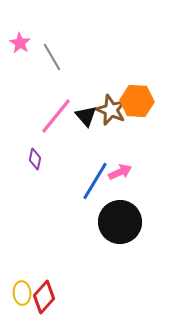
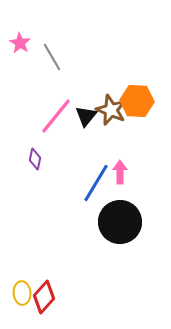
black triangle: rotated 20 degrees clockwise
pink arrow: rotated 65 degrees counterclockwise
blue line: moved 1 px right, 2 px down
